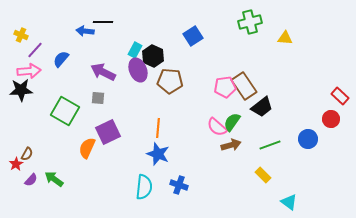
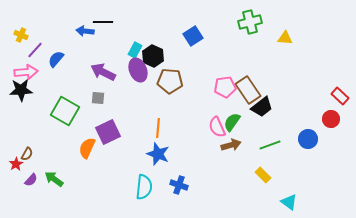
blue semicircle: moved 5 px left
pink arrow: moved 3 px left, 1 px down
brown rectangle: moved 4 px right, 4 px down
pink semicircle: rotated 25 degrees clockwise
